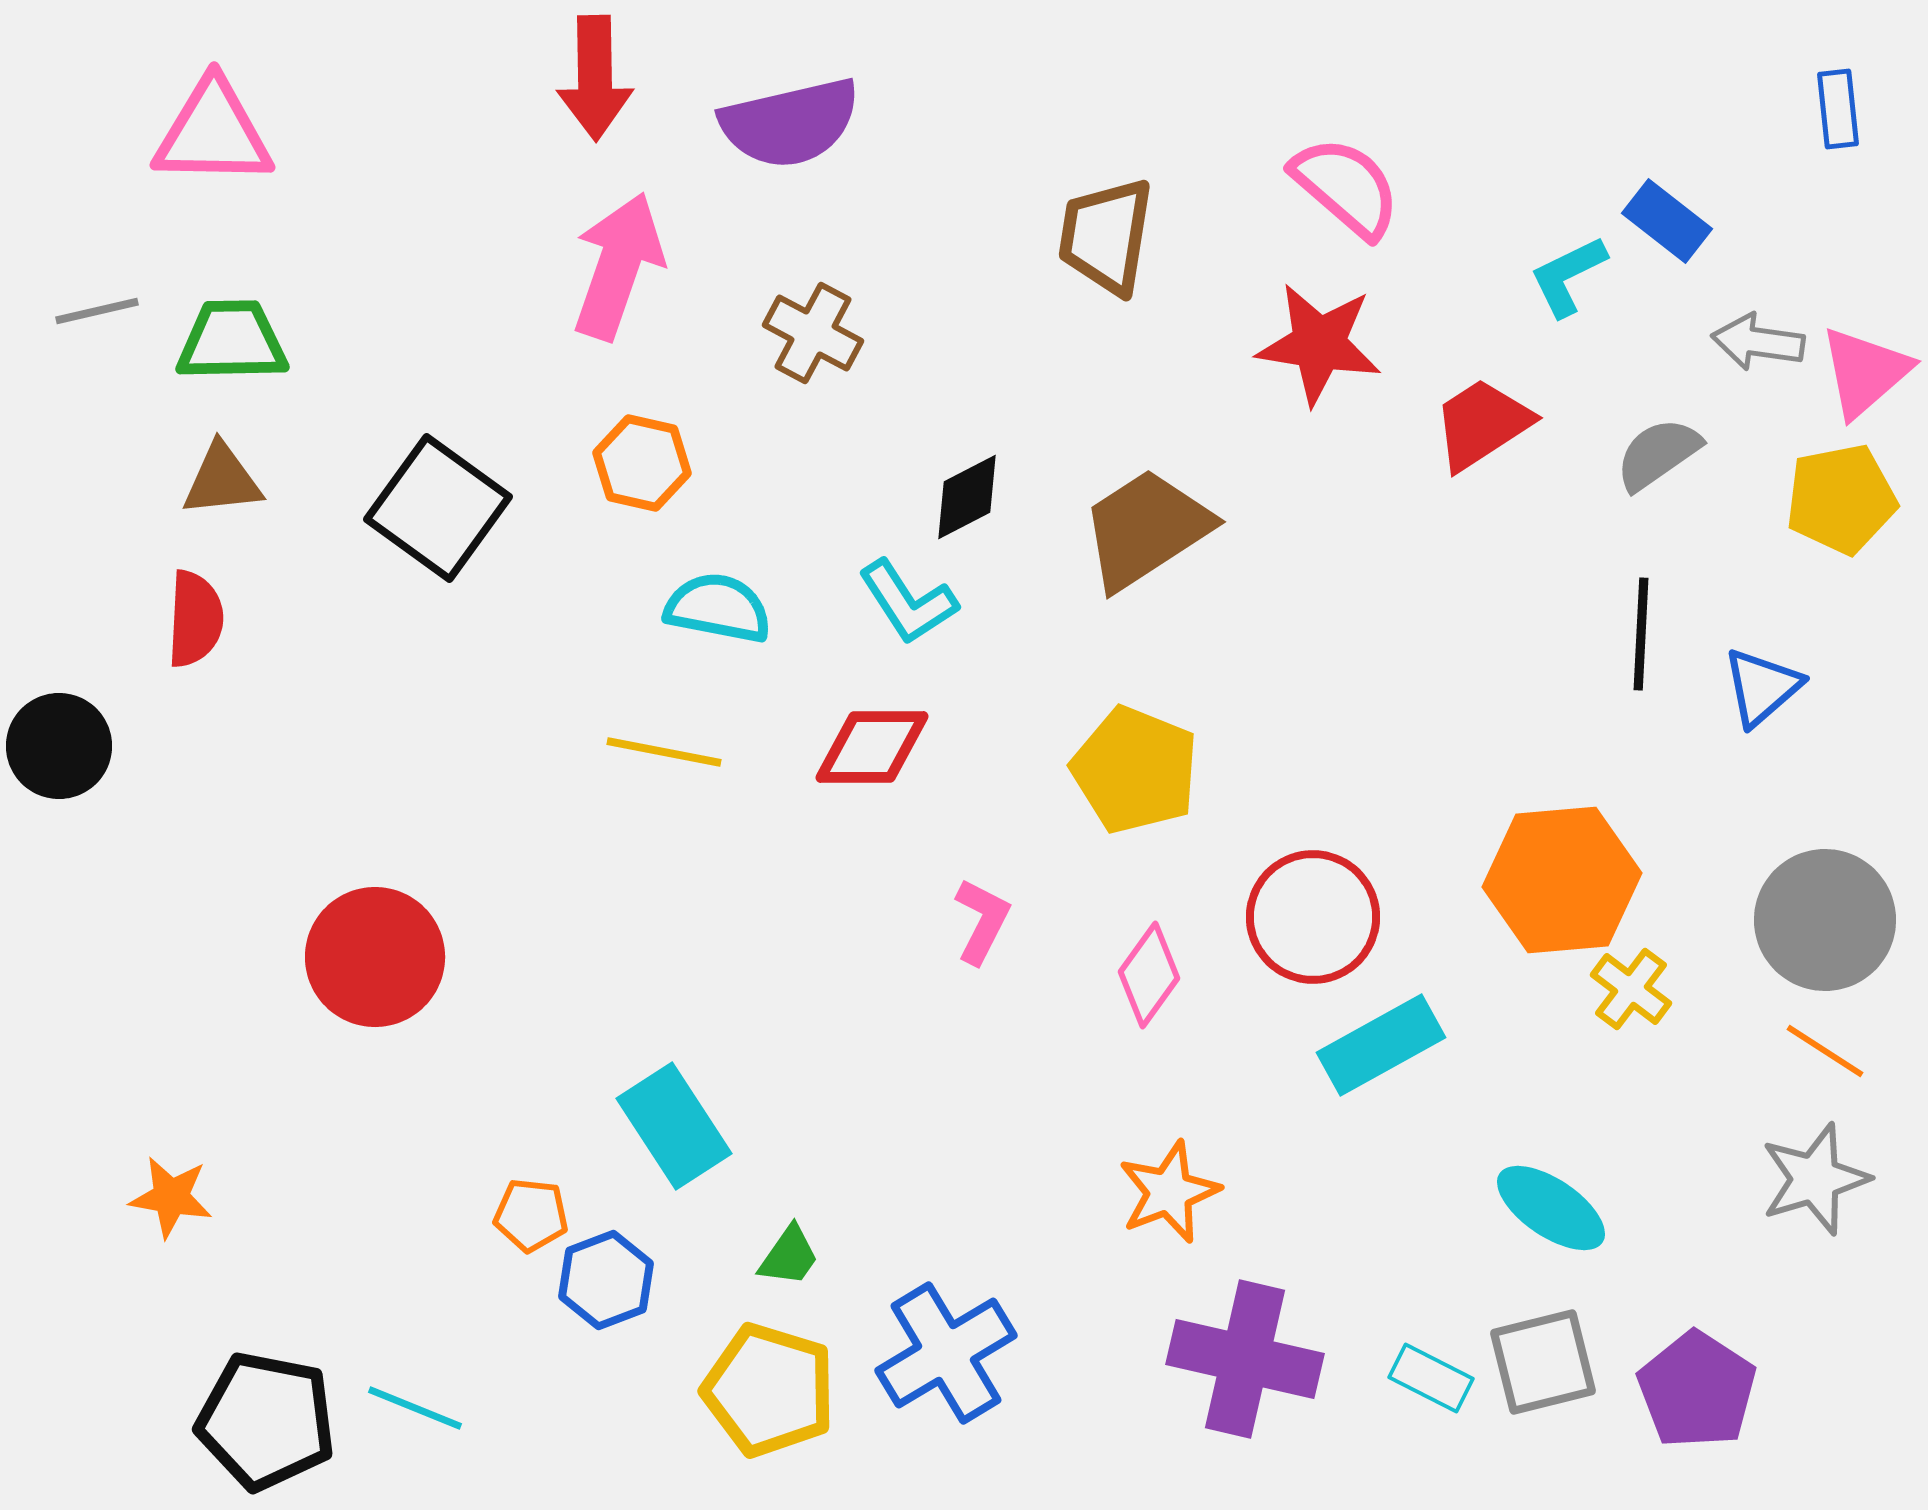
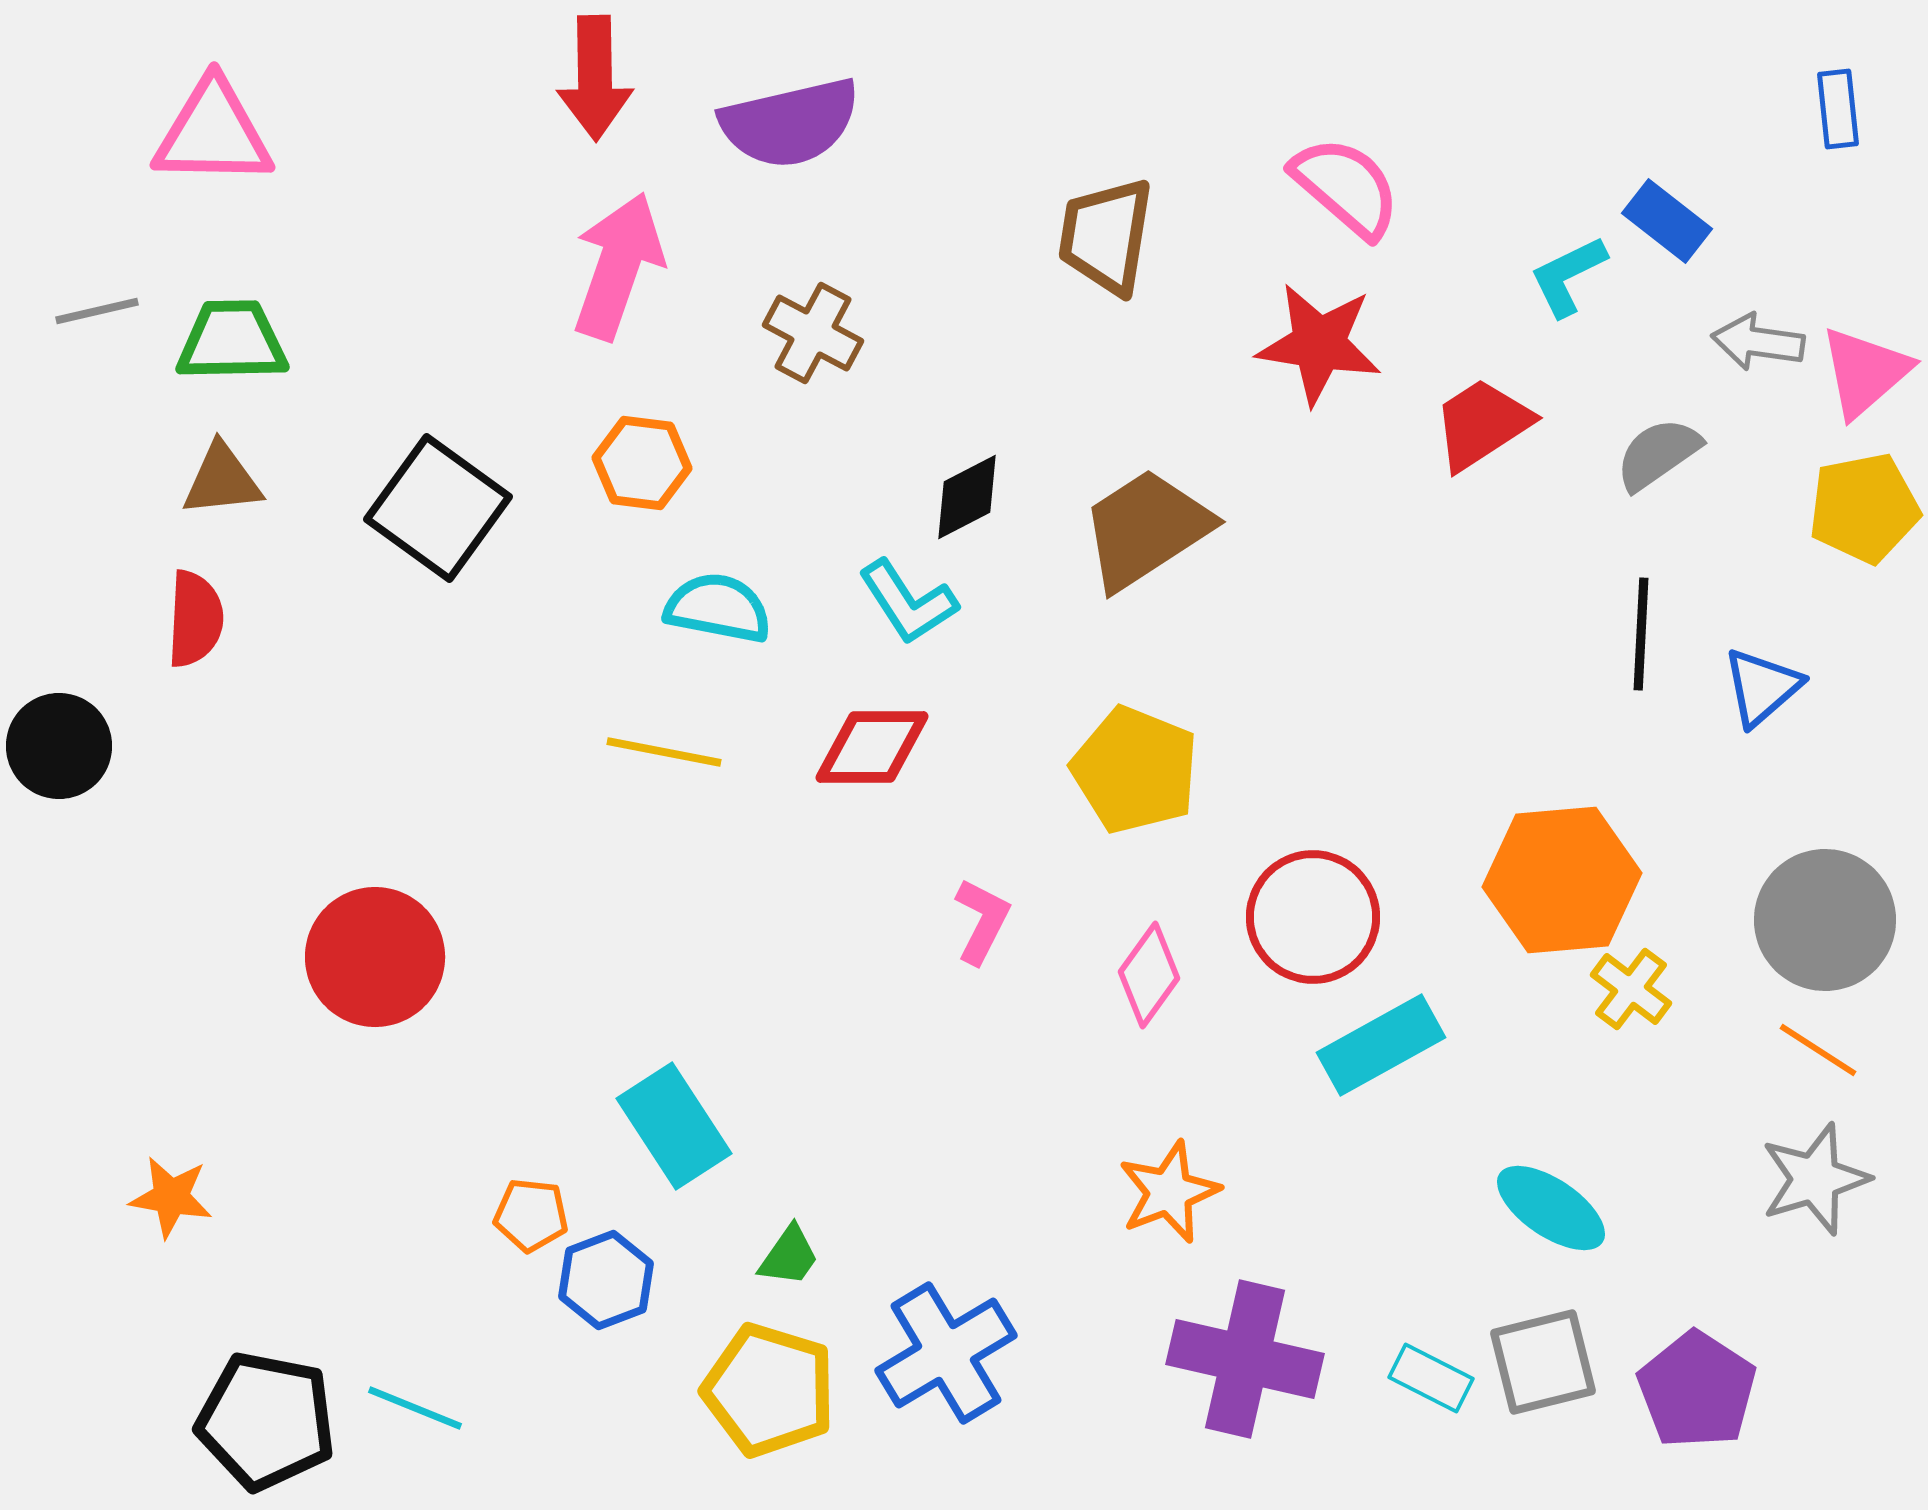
orange hexagon at (642, 463): rotated 6 degrees counterclockwise
yellow pentagon at (1841, 499): moved 23 px right, 9 px down
orange line at (1825, 1051): moved 7 px left, 1 px up
